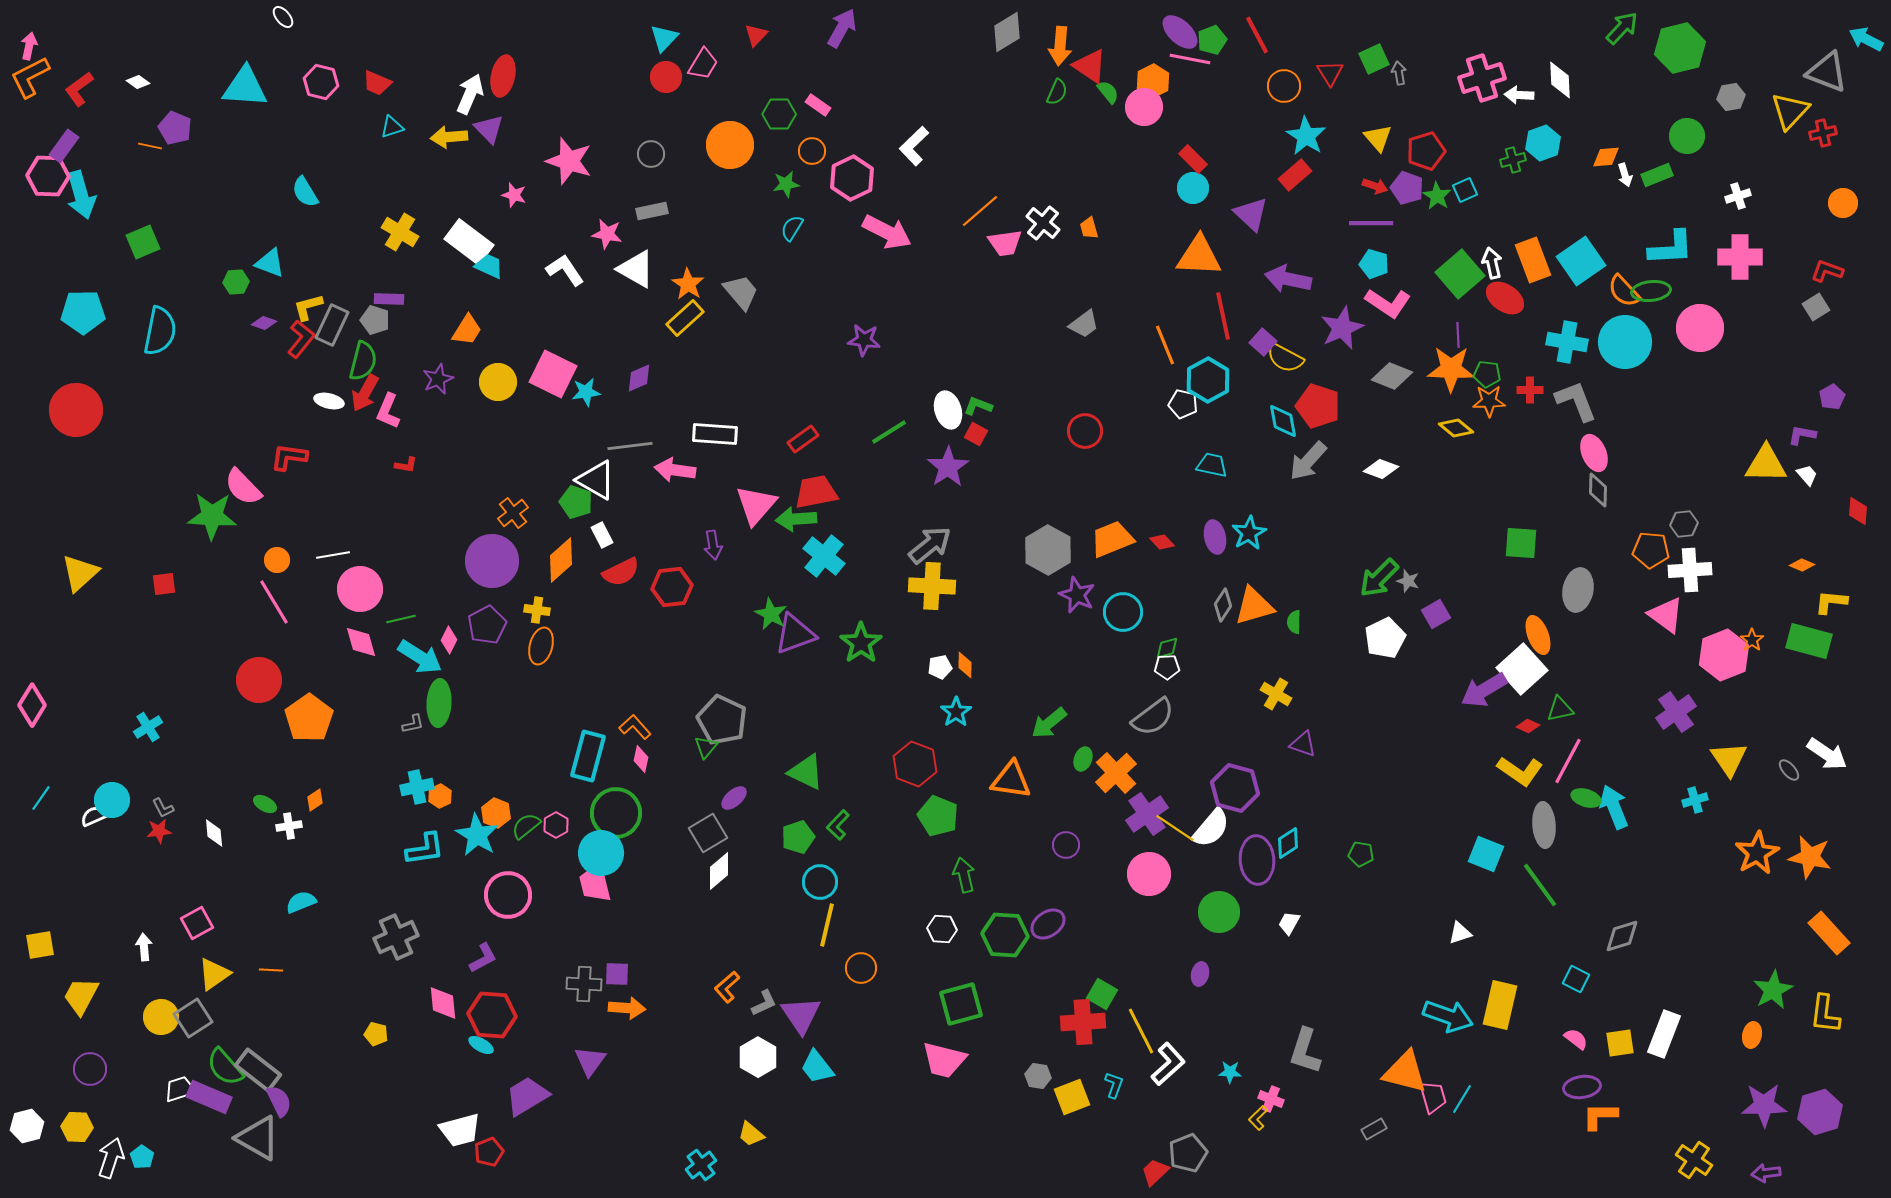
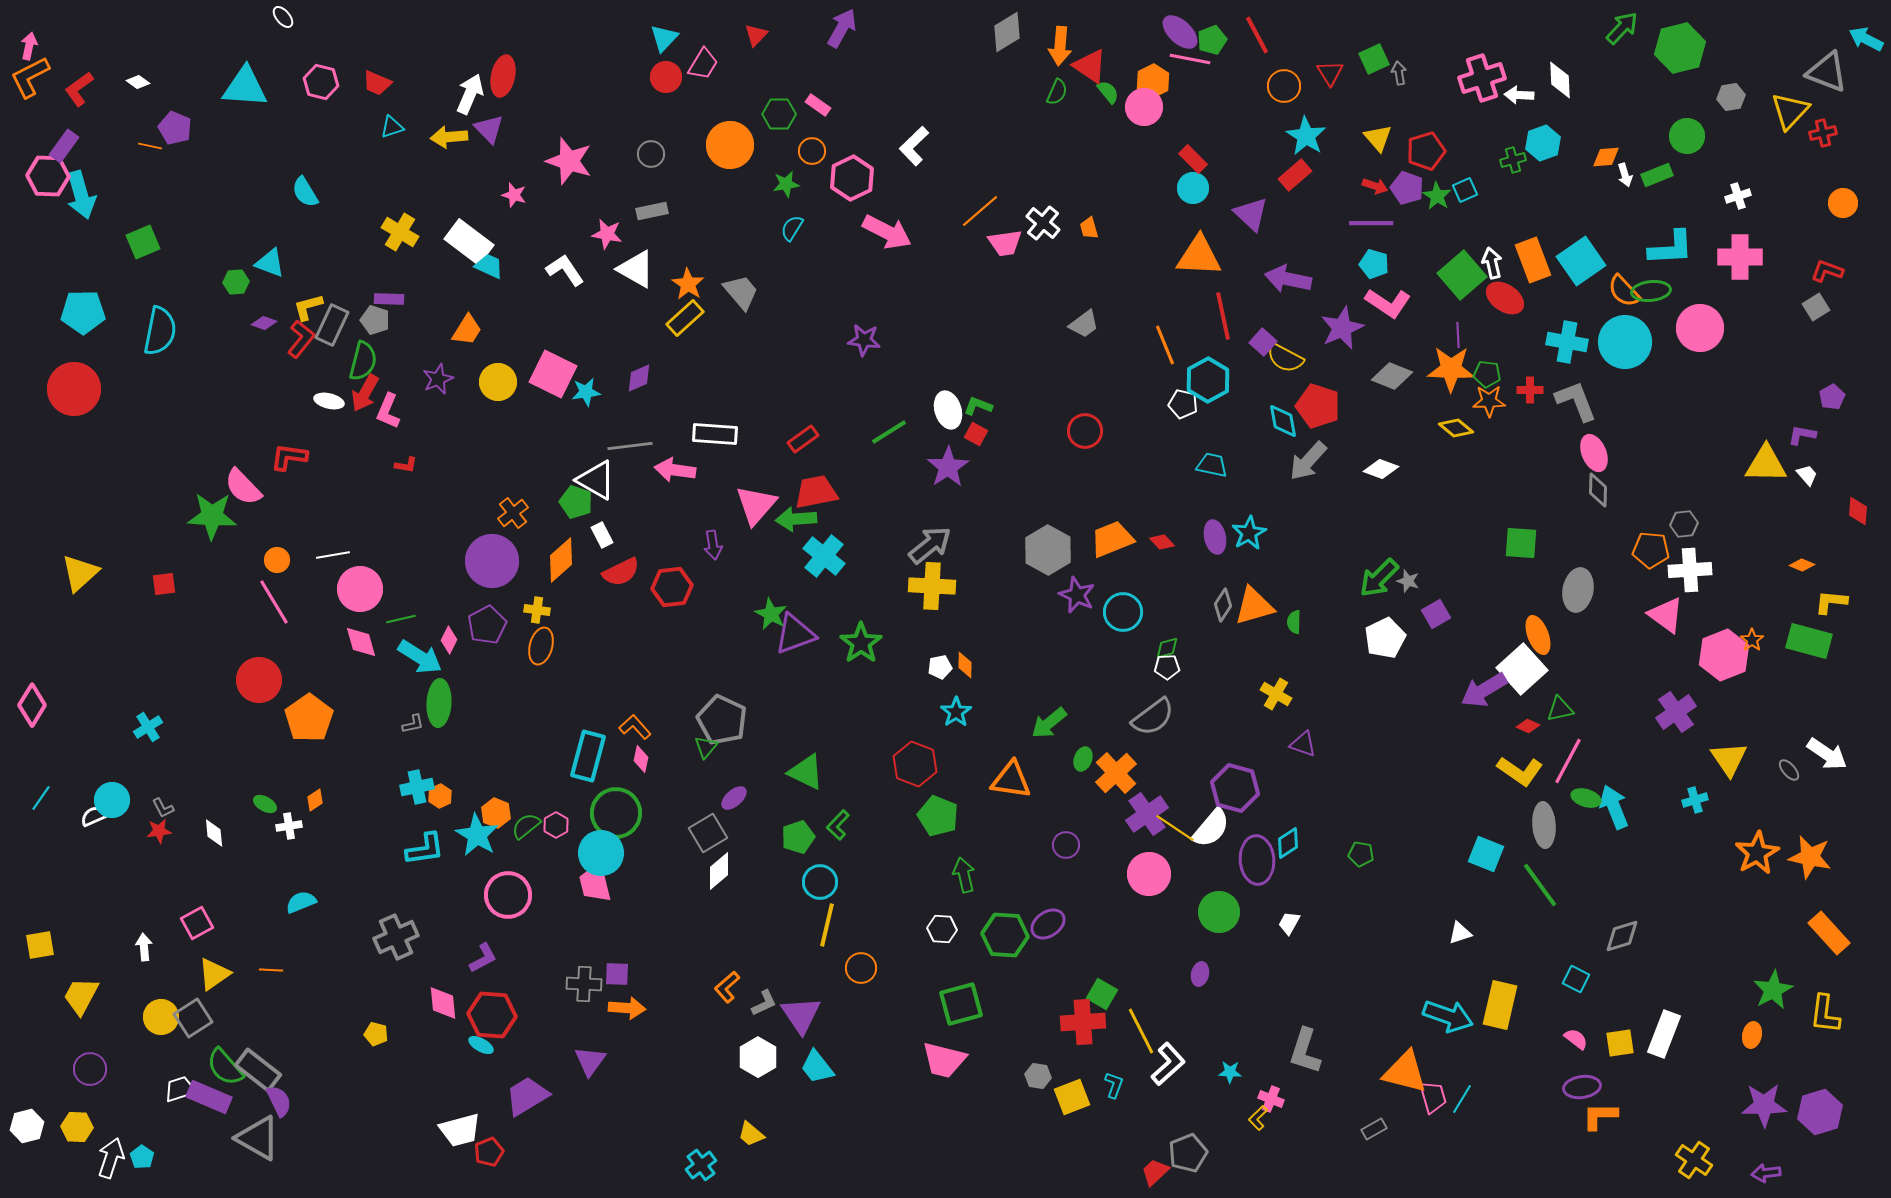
green square at (1460, 274): moved 2 px right, 1 px down
red circle at (76, 410): moved 2 px left, 21 px up
